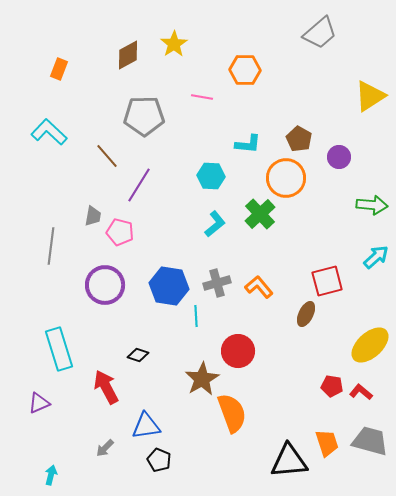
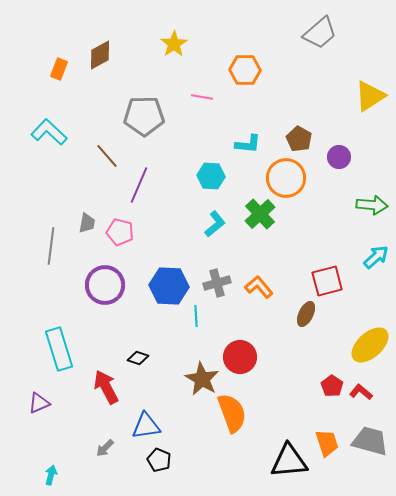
brown diamond at (128, 55): moved 28 px left
purple line at (139, 185): rotated 9 degrees counterclockwise
gray trapezoid at (93, 216): moved 6 px left, 7 px down
blue hexagon at (169, 286): rotated 6 degrees counterclockwise
red circle at (238, 351): moved 2 px right, 6 px down
black diamond at (138, 355): moved 3 px down
brown star at (202, 379): rotated 12 degrees counterclockwise
red pentagon at (332, 386): rotated 25 degrees clockwise
